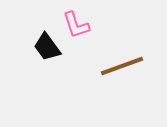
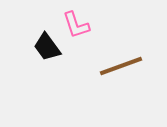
brown line: moved 1 px left
